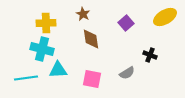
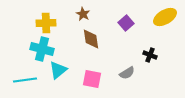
cyan triangle: rotated 36 degrees counterclockwise
cyan line: moved 1 px left, 2 px down
